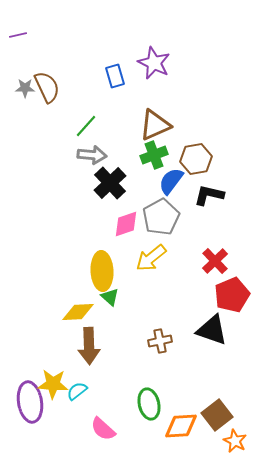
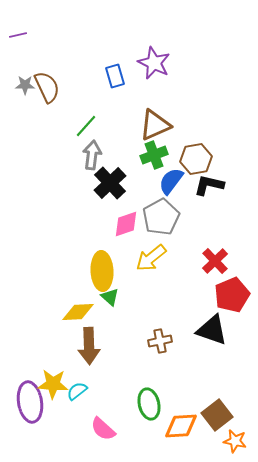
gray star: moved 3 px up
gray arrow: rotated 88 degrees counterclockwise
black L-shape: moved 10 px up
orange star: rotated 15 degrees counterclockwise
